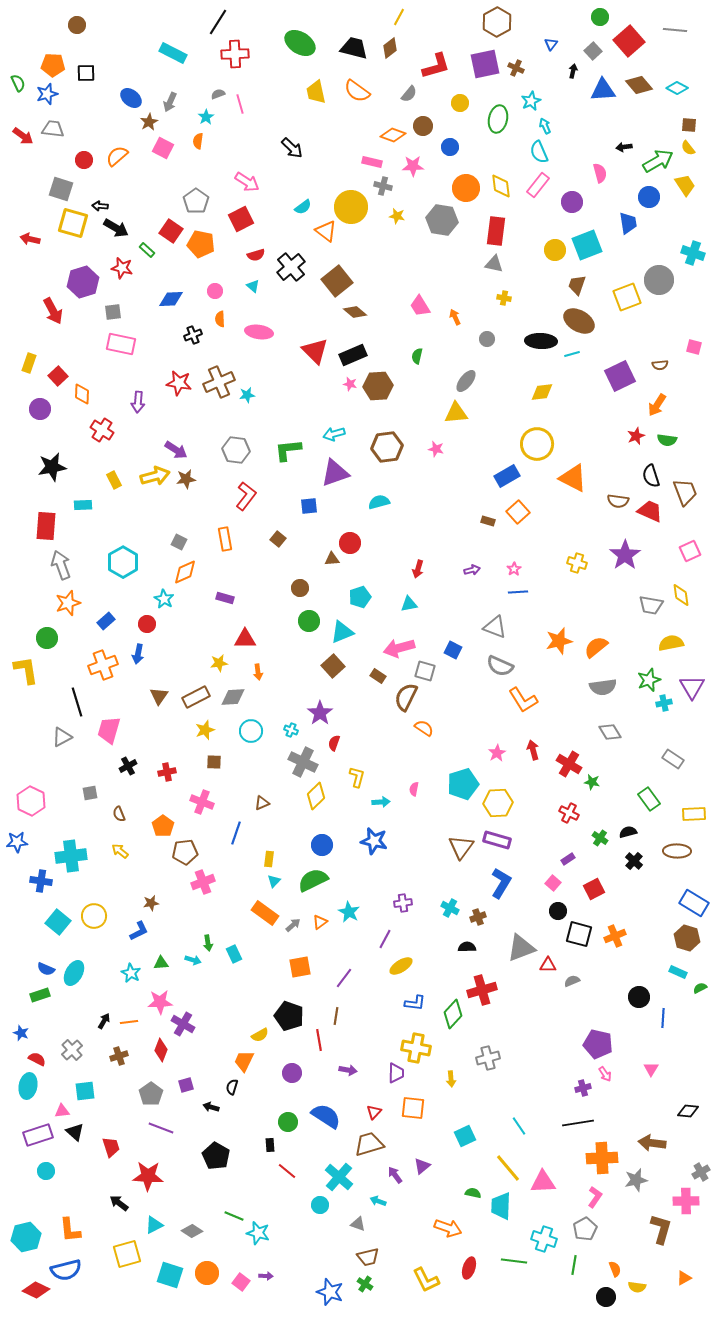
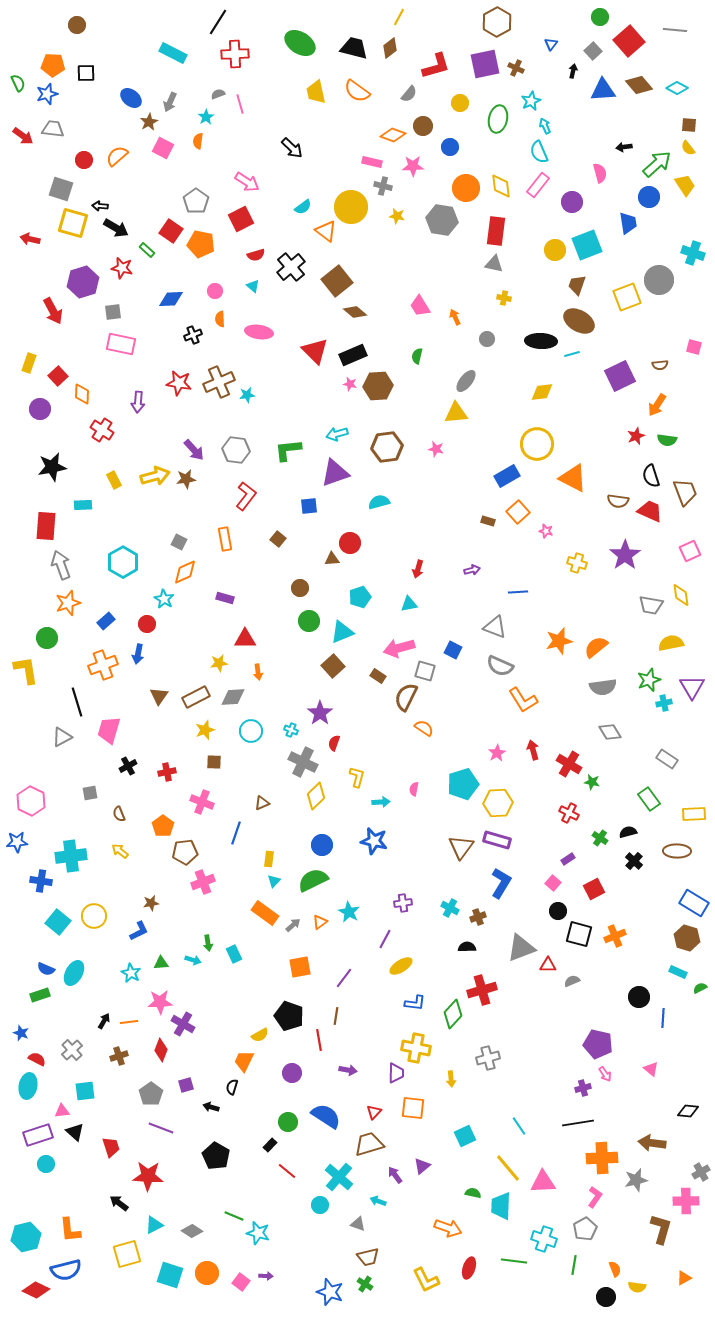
green arrow at (658, 161): moved 1 px left, 3 px down; rotated 12 degrees counterclockwise
cyan arrow at (334, 434): moved 3 px right
purple arrow at (176, 450): moved 18 px right; rotated 15 degrees clockwise
pink star at (514, 569): moved 32 px right, 38 px up; rotated 24 degrees counterclockwise
gray rectangle at (673, 759): moved 6 px left
pink triangle at (651, 1069): rotated 21 degrees counterclockwise
black rectangle at (270, 1145): rotated 48 degrees clockwise
cyan circle at (46, 1171): moved 7 px up
